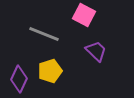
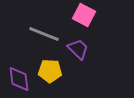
purple trapezoid: moved 18 px left, 2 px up
yellow pentagon: rotated 20 degrees clockwise
purple diamond: rotated 32 degrees counterclockwise
